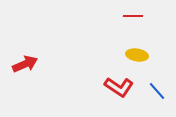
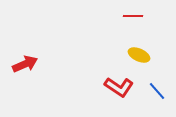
yellow ellipse: moved 2 px right; rotated 15 degrees clockwise
